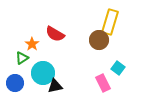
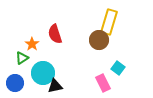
yellow rectangle: moved 1 px left
red semicircle: rotated 42 degrees clockwise
